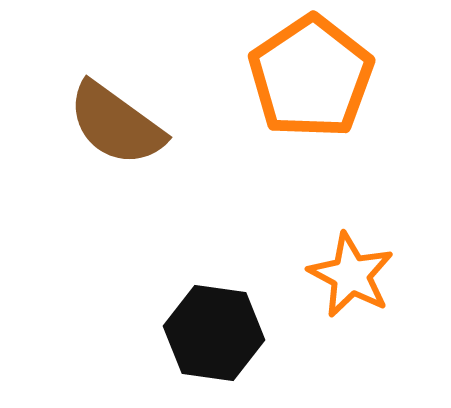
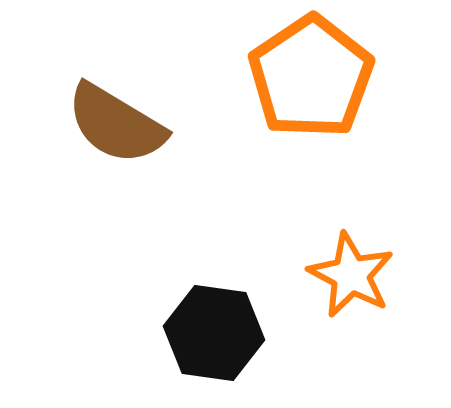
brown semicircle: rotated 5 degrees counterclockwise
